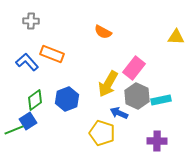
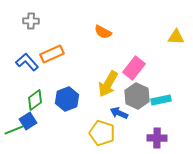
orange rectangle: rotated 45 degrees counterclockwise
purple cross: moved 3 px up
